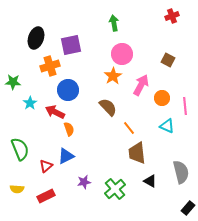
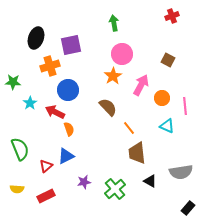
gray semicircle: rotated 95 degrees clockwise
